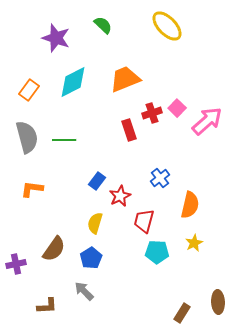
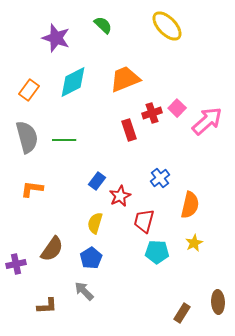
brown semicircle: moved 2 px left
